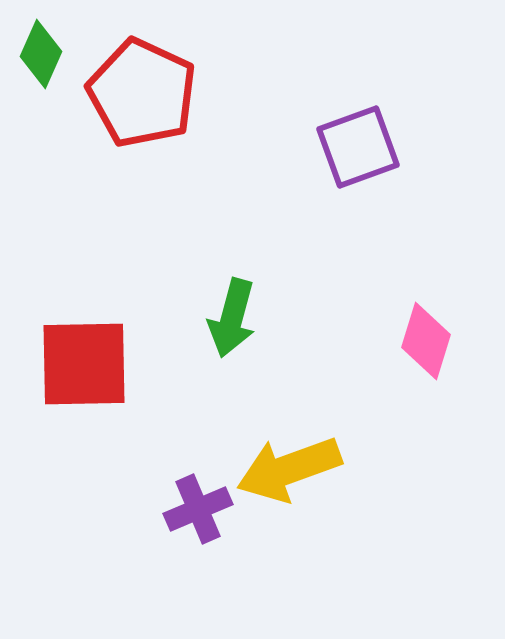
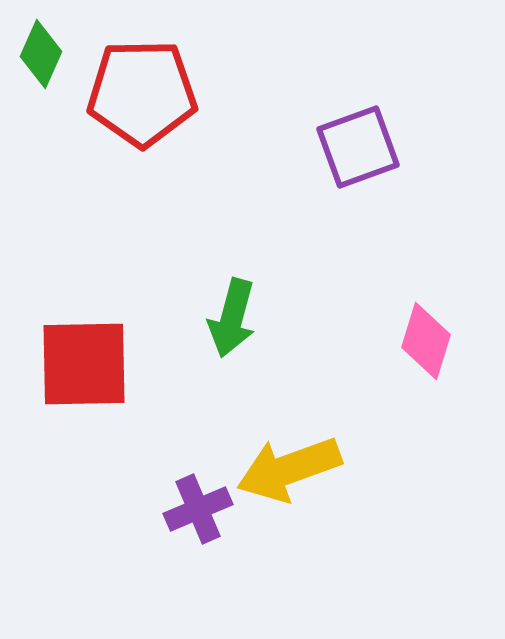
red pentagon: rotated 26 degrees counterclockwise
